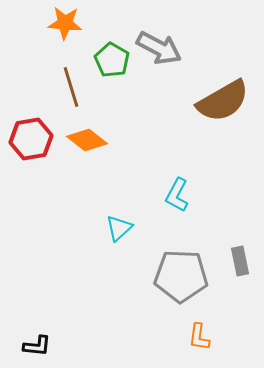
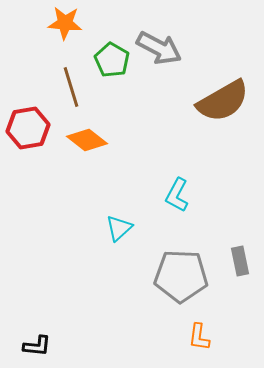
red hexagon: moved 3 px left, 11 px up
